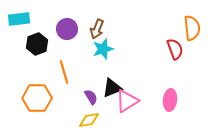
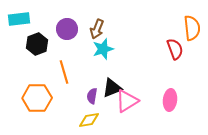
purple semicircle: moved 1 px right, 1 px up; rotated 140 degrees counterclockwise
